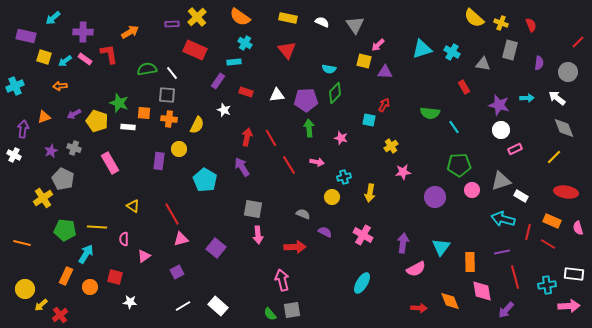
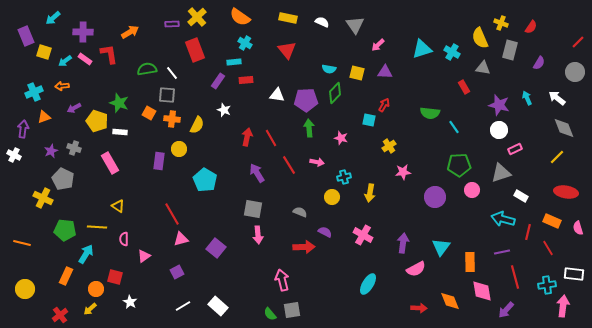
yellow semicircle at (474, 18): moved 6 px right, 20 px down; rotated 25 degrees clockwise
red semicircle at (531, 25): moved 2 px down; rotated 56 degrees clockwise
purple rectangle at (26, 36): rotated 54 degrees clockwise
red rectangle at (195, 50): rotated 45 degrees clockwise
yellow square at (44, 57): moved 5 px up
yellow square at (364, 61): moved 7 px left, 12 px down
purple semicircle at (539, 63): rotated 24 degrees clockwise
gray triangle at (483, 64): moved 4 px down
gray circle at (568, 72): moved 7 px right
cyan cross at (15, 86): moved 19 px right, 6 px down
orange arrow at (60, 86): moved 2 px right
red rectangle at (246, 92): moved 12 px up; rotated 24 degrees counterclockwise
white triangle at (277, 95): rotated 14 degrees clockwise
cyan arrow at (527, 98): rotated 112 degrees counterclockwise
orange square at (144, 113): moved 5 px right; rotated 24 degrees clockwise
purple arrow at (74, 114): moved 6 px up
orange cross at (169, 119): moved 3 px right
white rectangle at (128, 127): moved 8 px left, 5 px down
white circle at (501, 130): moved 2 px left
yellow cross at (391, 146): moved 2 px left
yellow line at (554, 157): moved 3 px right
purple arrow at (242, 167): moved 15 px right, 6 px down
gray triangle at (501, 181): moved 8 px up
yellow cross at (43, 198): rotated 30 degrees counterclockwise
yellow triangle at (133, 206): moved 15 px left
gray semicircle at (303, 214): moved 3 px left, 2 px up
red line at (548, 244): moved 4 px down; rotated 28 degrees clockwise
red arrow at (295, 247): moved 9 px right
cyan ellipse at (362, 283): moved 6 px right, 1 px down
orange circle at (90, 287): moved 6 px right, 2 px down
white star at (130, 302): rotated 24 degrees clockwise
yellow arrow at (41, 305): moved 49 px right, 4 px down
pink arrow at (569, 306): moved 6 px left; rotated 80 degrees counterclockwise
